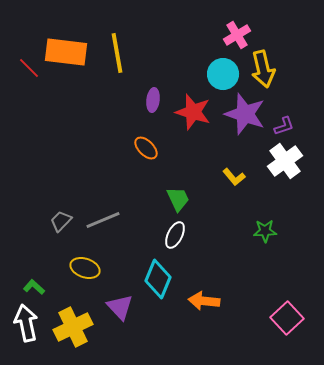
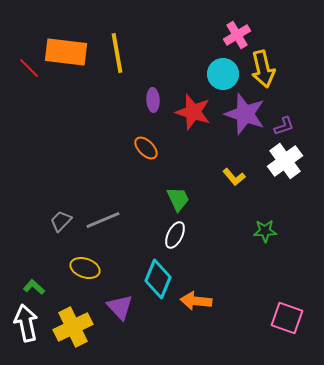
purple ellipse: rotated 10 degrees counterclockwise
orange arrow: moved 8 px left
pink square: rotated 28 degrees counterclockwise
